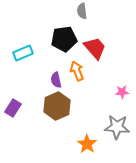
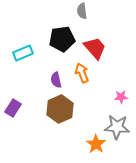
black pentagon: moved 2 px left
orange arrow: moved 5 px right, 2 px down
pink star: moved 1 px left, 5 px down
brown hexagon: moved 3 px right, 3 px down
orange star: moved 9 px right
